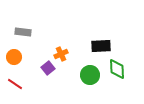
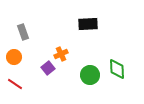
gray rectangle: rotated 63 degrees clockwise
black rectangle: moved 13 px left, 22 px up
